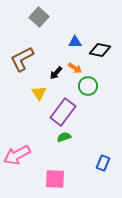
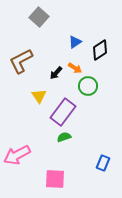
blue triangle: rotated 32 degrees counterclockwise
black diamond: rotated 45 degrees counterclockwise
brown L-shape: moved 1 px left, 2 px down
yellow triangle: moved 3 px down
